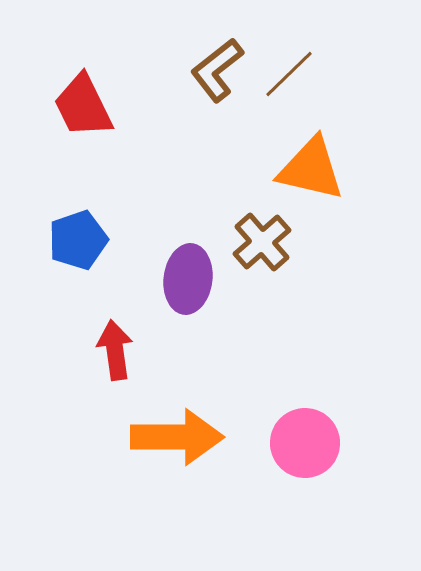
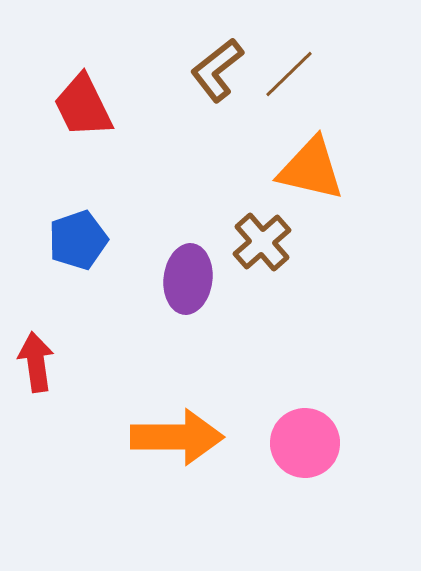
red arrow: moved 79 px left, 12 px down
